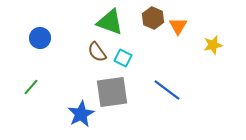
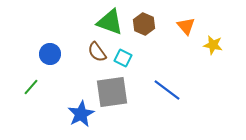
brown hexagon: moved 9 px left, 6 px down
orange triangle: moved 8 px right; rotated 12 degrees counterclockwise
blue circle: moved 10 px right, 16 px down
yellow star: rotated 24 degrees clockwise
